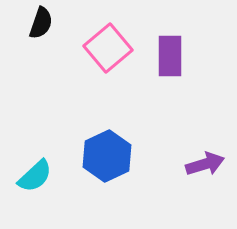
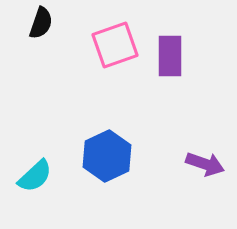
pink square: moved 7 px right, 3 px up; rotated 21 degrees clockwise
purple arrow: rotated 36 degrees clockwise
